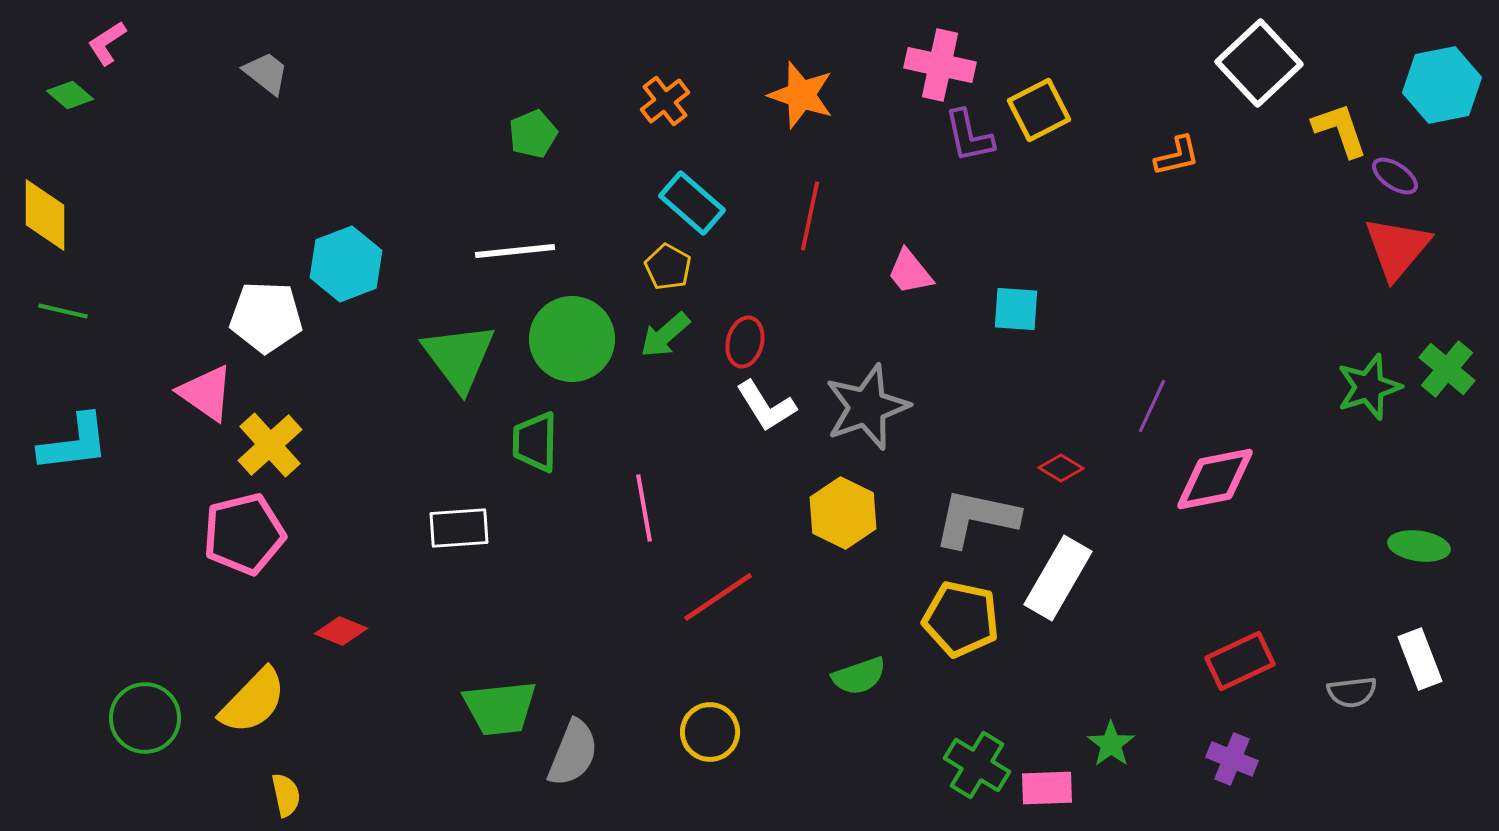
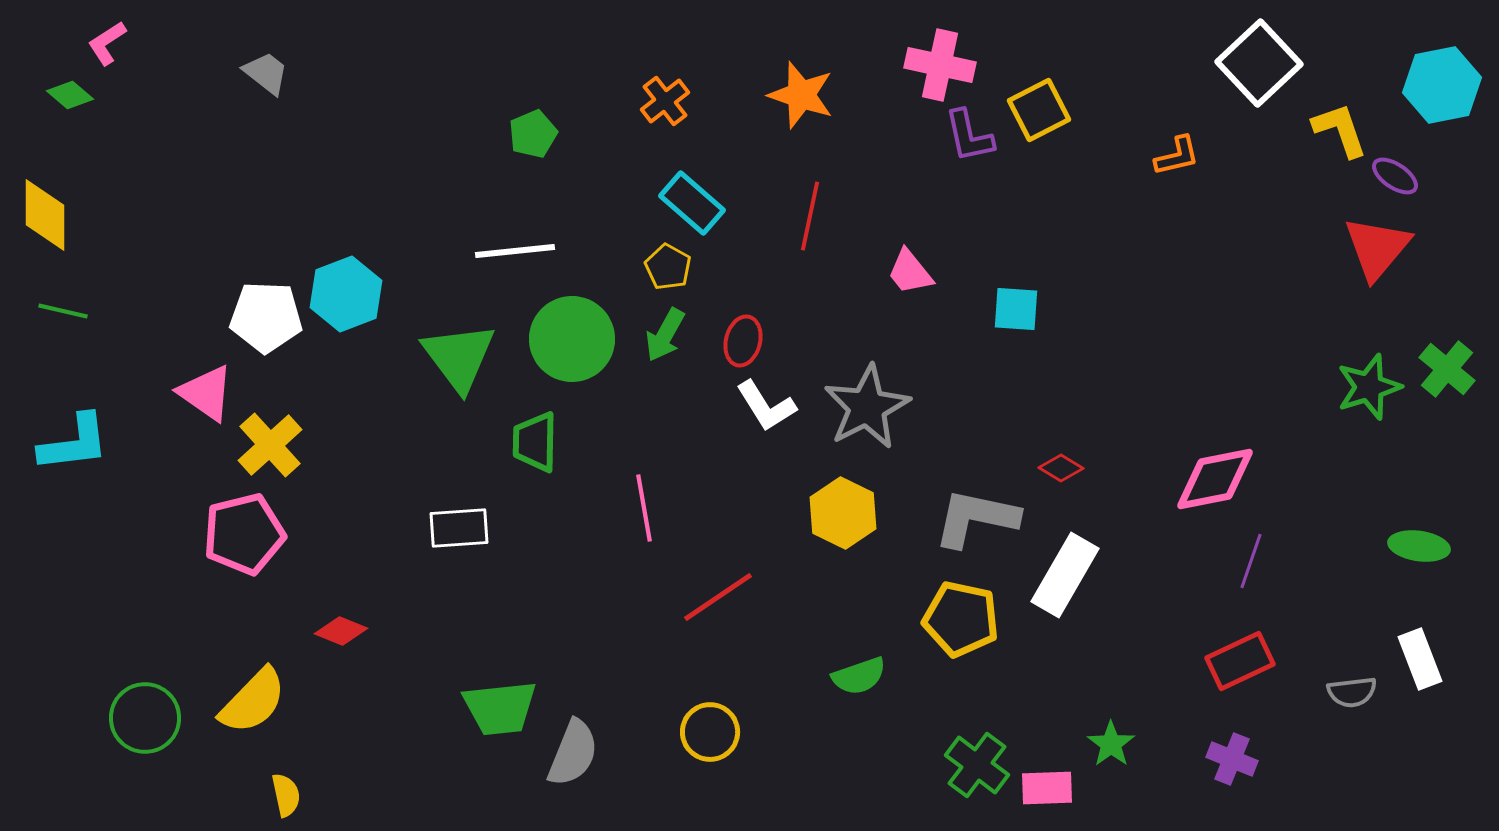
red triangle at (1397, 248): moved 20 px left
cyan hexagon at (346, 264): moved 30 px down
green arrow at (665, 335): rotated 20 degrees counterclockwise
red ellipse at (745, 342): moved 2 px left, 1 px up
purple line at (1152, 406): moved 99 px right, 155 px down; rotated 6 degrees counterclockwise
gray star at (867, 407): rotated 8 degrees counterclockwise
white rectangle at (1058, 578): moved 7 px right, 3 px up
green cross at (977, 765): rotated 6 degrees clockwise
